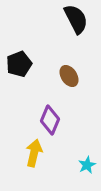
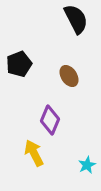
yellow arrow: rotated 40 degrees counterclockwise
